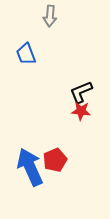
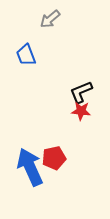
gray arrow: moved 3 px down; rotated 45 degrees clockwise
blue trapezoid: moved 1 px down
red pentagon: moved 1 px left, 2 px up; rotated 10 degrees clockwise
